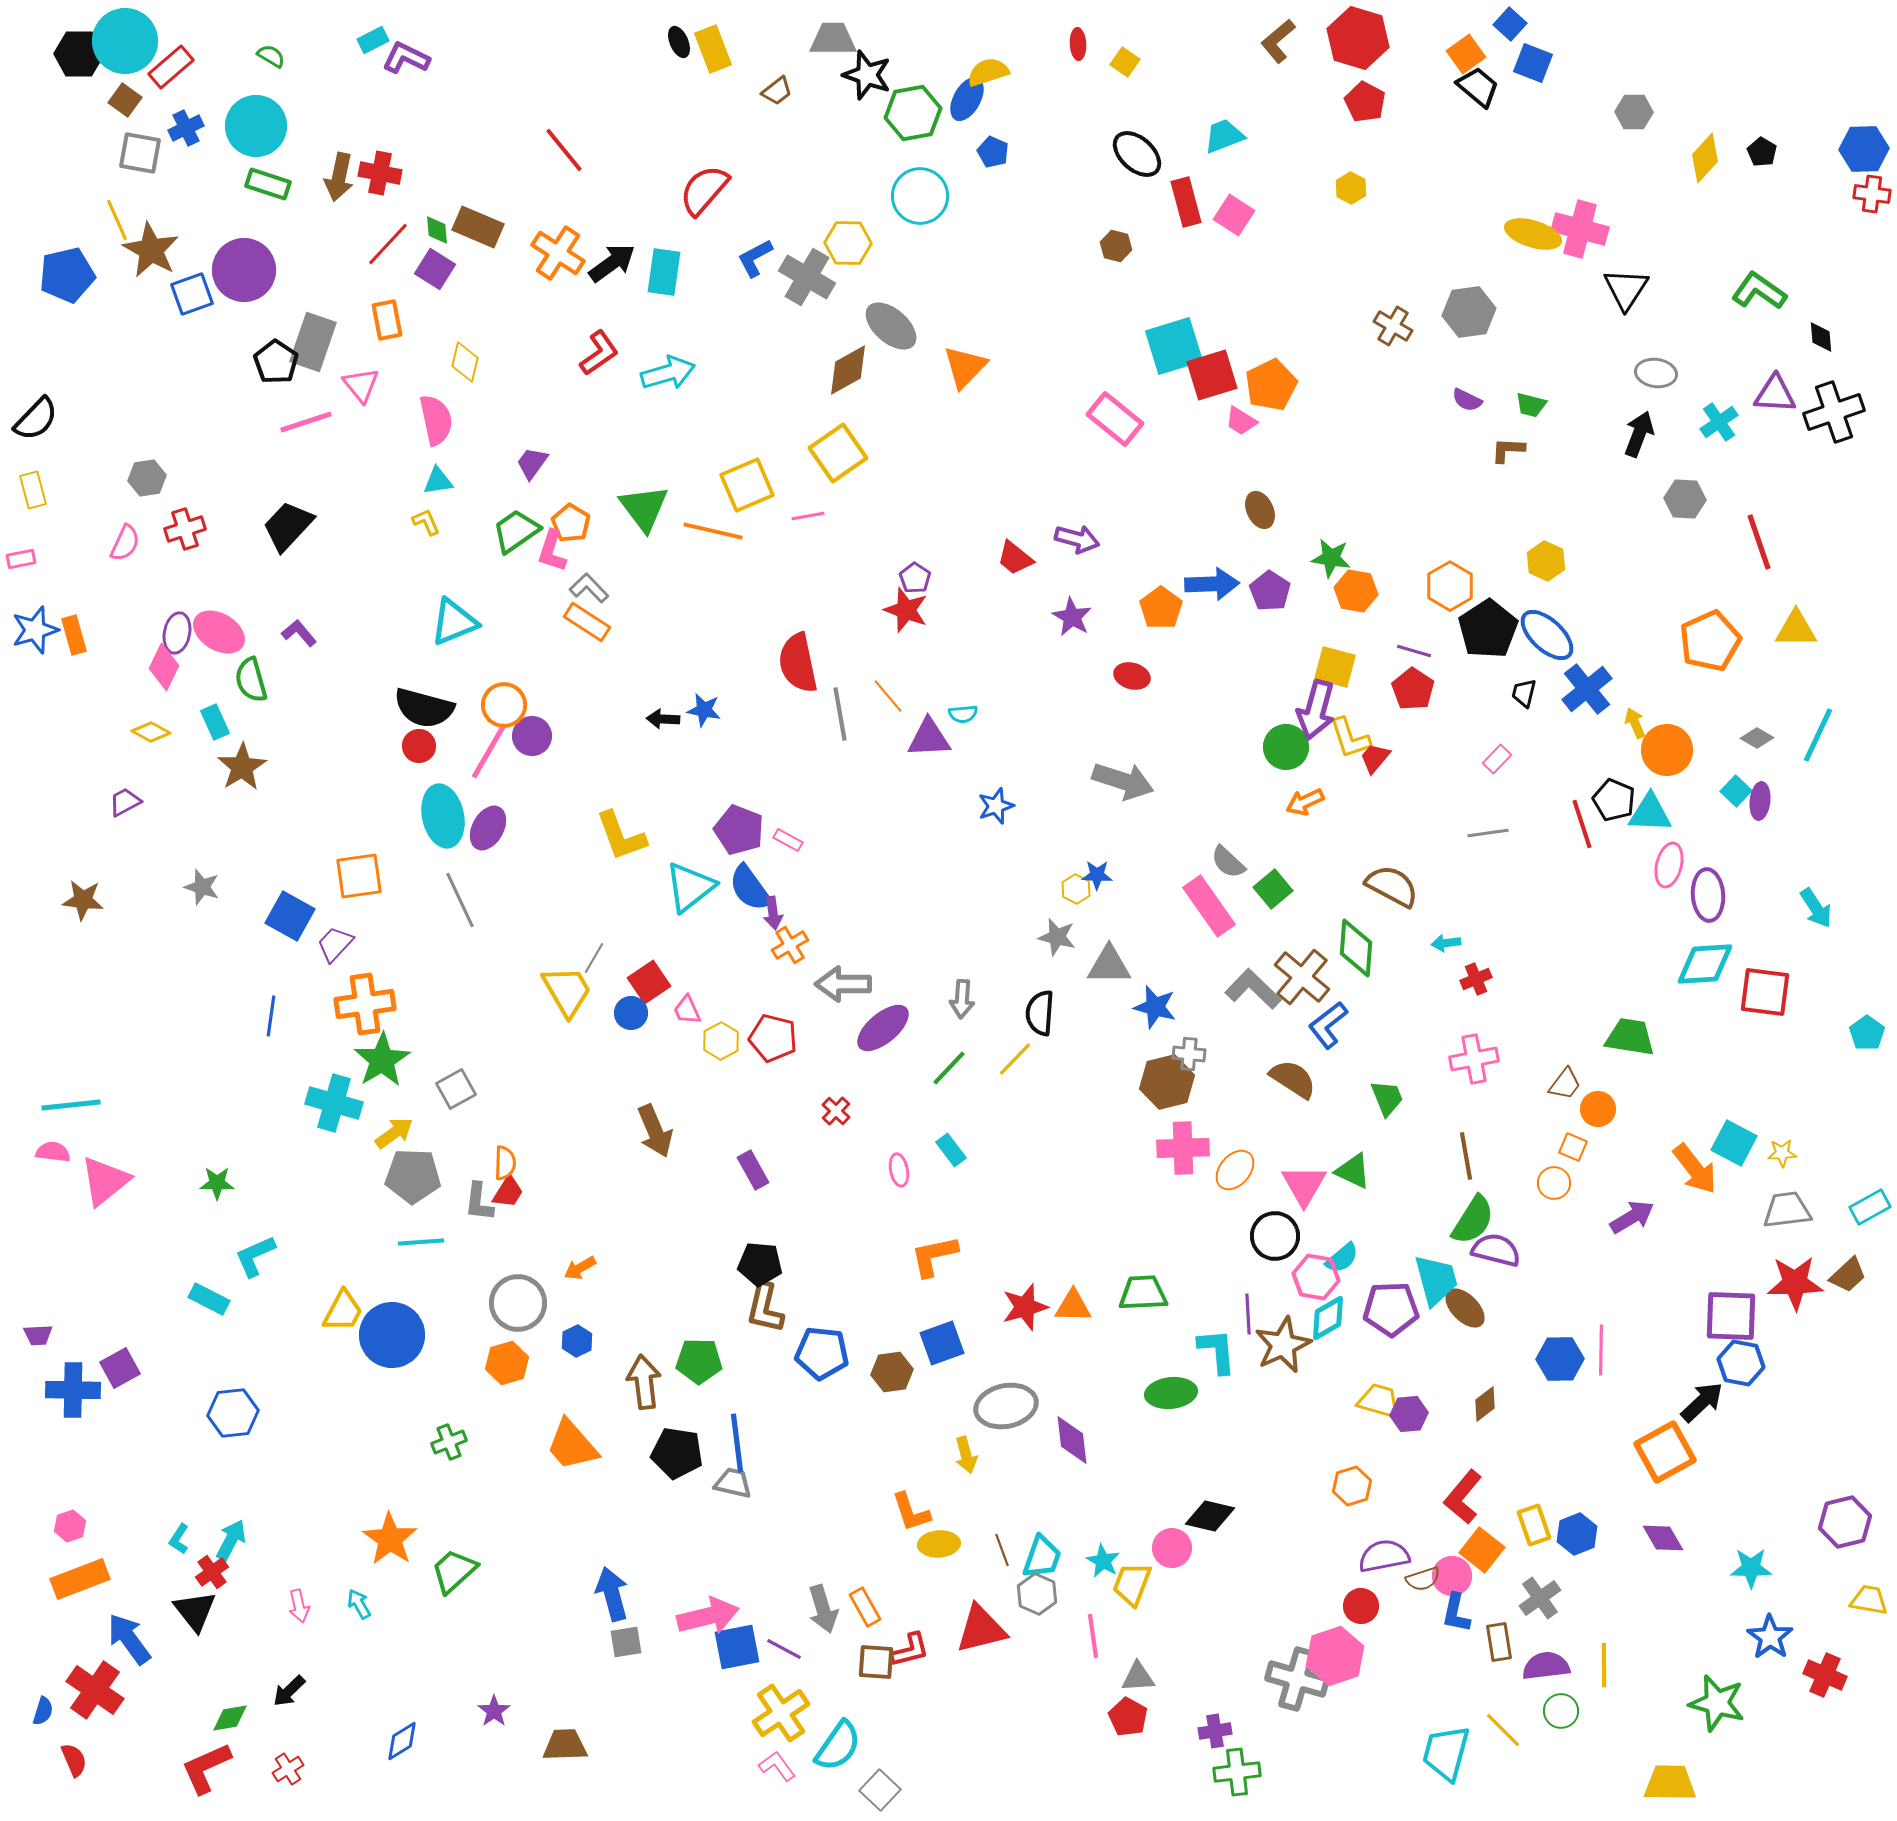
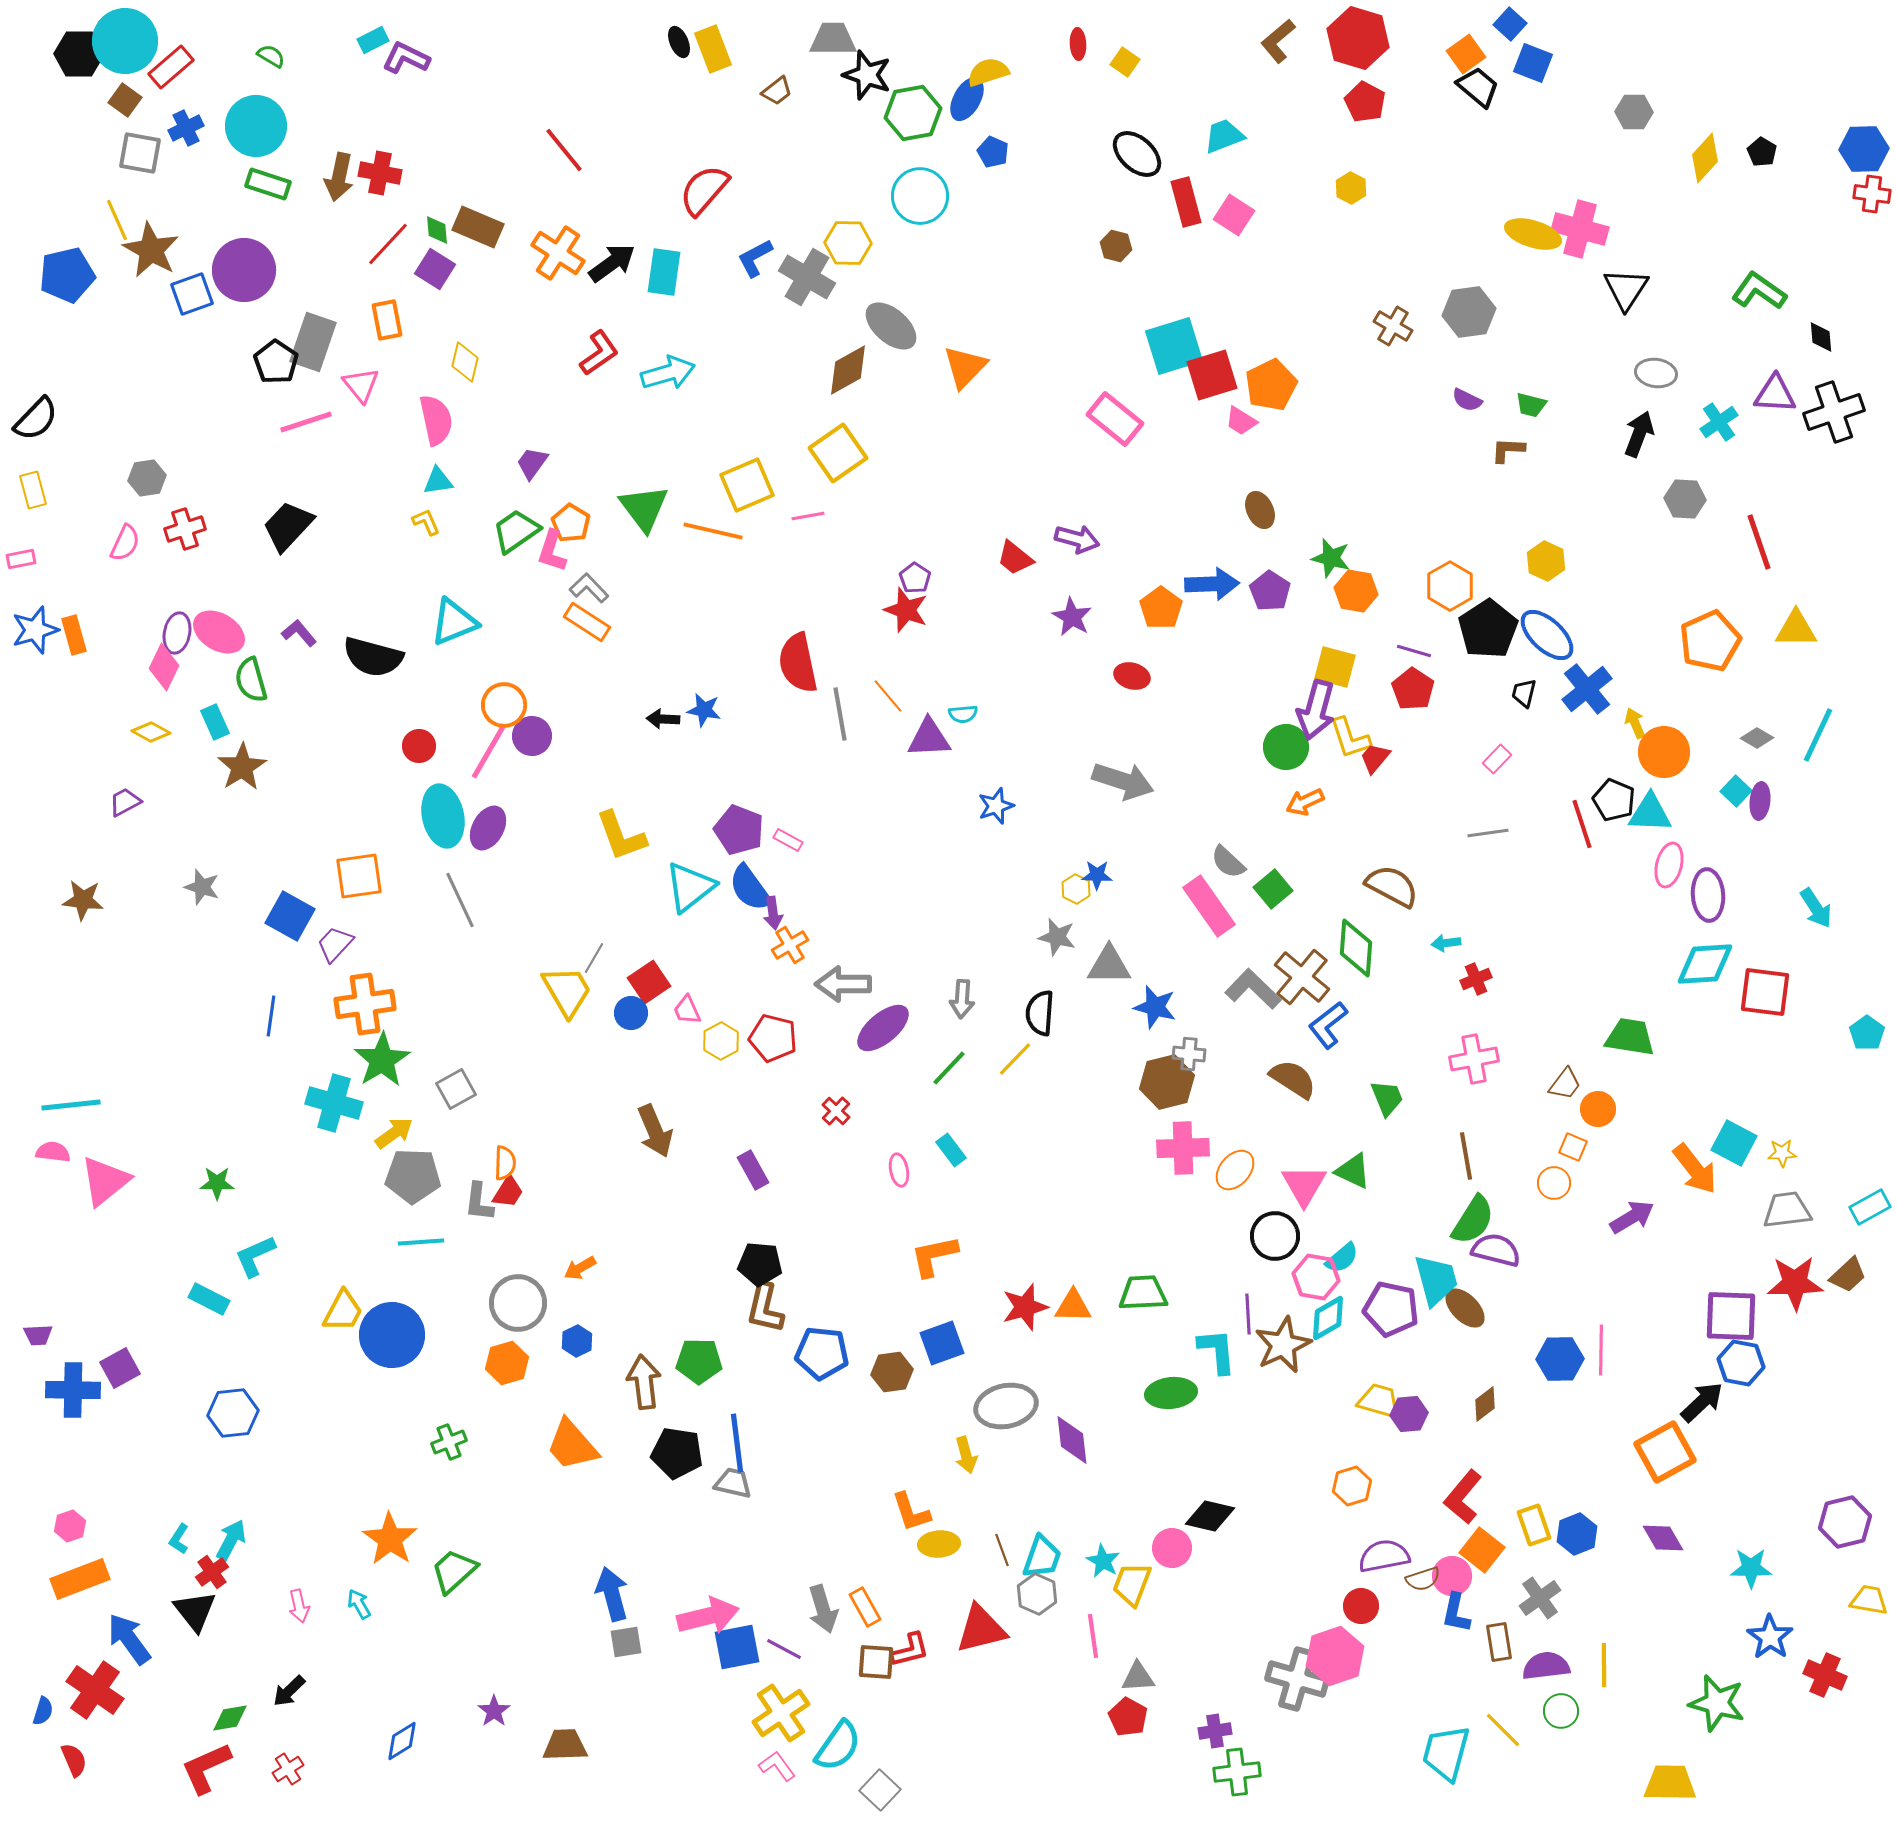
green star at (1331, 558): rotated 6 degrees clockwise
black semicircle at (424, 708): moved 51 px left, 51 px up
orange circle at (1667, 750): moved 3 px left, 2 px down
purple pentagon at (1391, 1309): rotated 14 degrees clockwise
